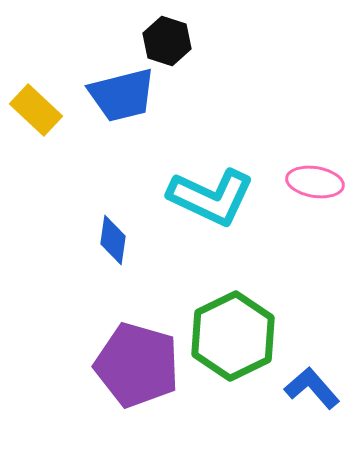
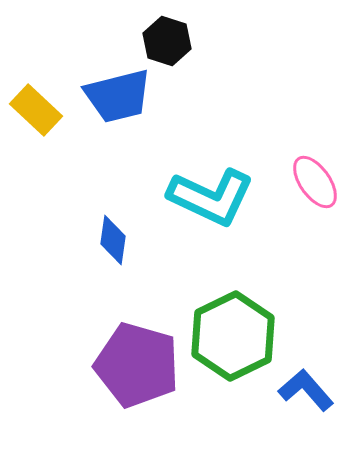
blue trapezoid: moved 4 px left, 1 px down
pink ellipse: rotated 46 degrees clockwise
blue L-shape: moved 6 px left, 2 px down
